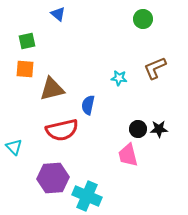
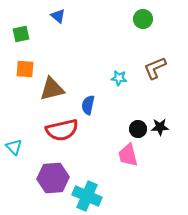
blue triangle: moved 2 px down
green square: moved 6 px left, 7 px up
black star: moved 1 px right, 2 px up
